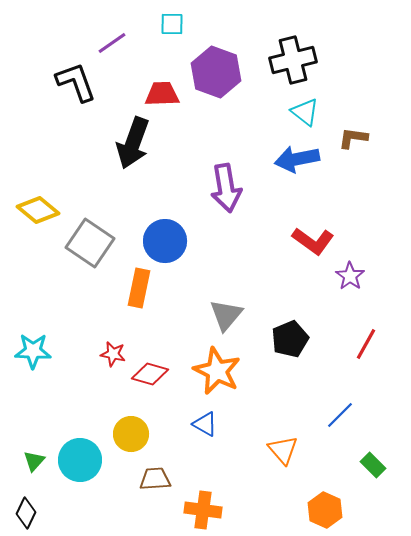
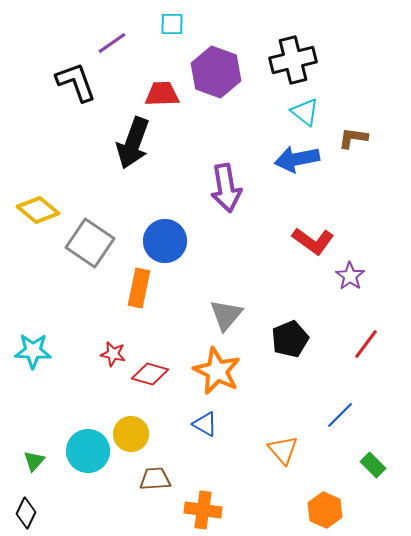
red line: rotated 8 degrees clockwise
cyan circle: moved 8 px right, 9 px up
